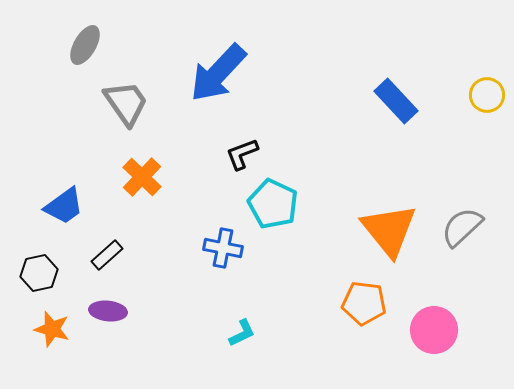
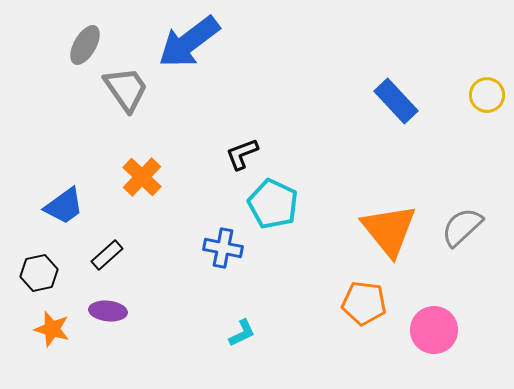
blue arrow: moved 29 px left, 31 px up; rotated 10 degrees clockwise
gray trapezoid: moved 14 px up
